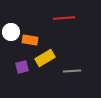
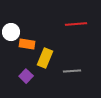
red line: moved 12 px right, 6 px down
orange rectangle: moved 3 px left, 4 px down
yellow rectangle: rotated 36 degrees counterclockwise
purple square: moved 4 px right, 9 px down; rotated 32 degrees counterclockwise
